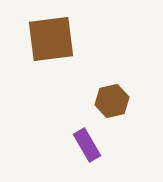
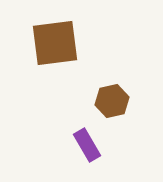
brown square: moved 4 px right, 4 px down
